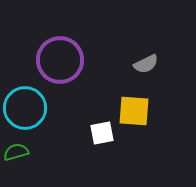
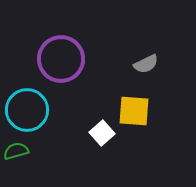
purple circle: moved 1 px right, 1 px up
cyan circle: moved 2 px right, 2 px down
white square: rotated 30 degrees counterclockwise
green semicircle: moved 1 px up
